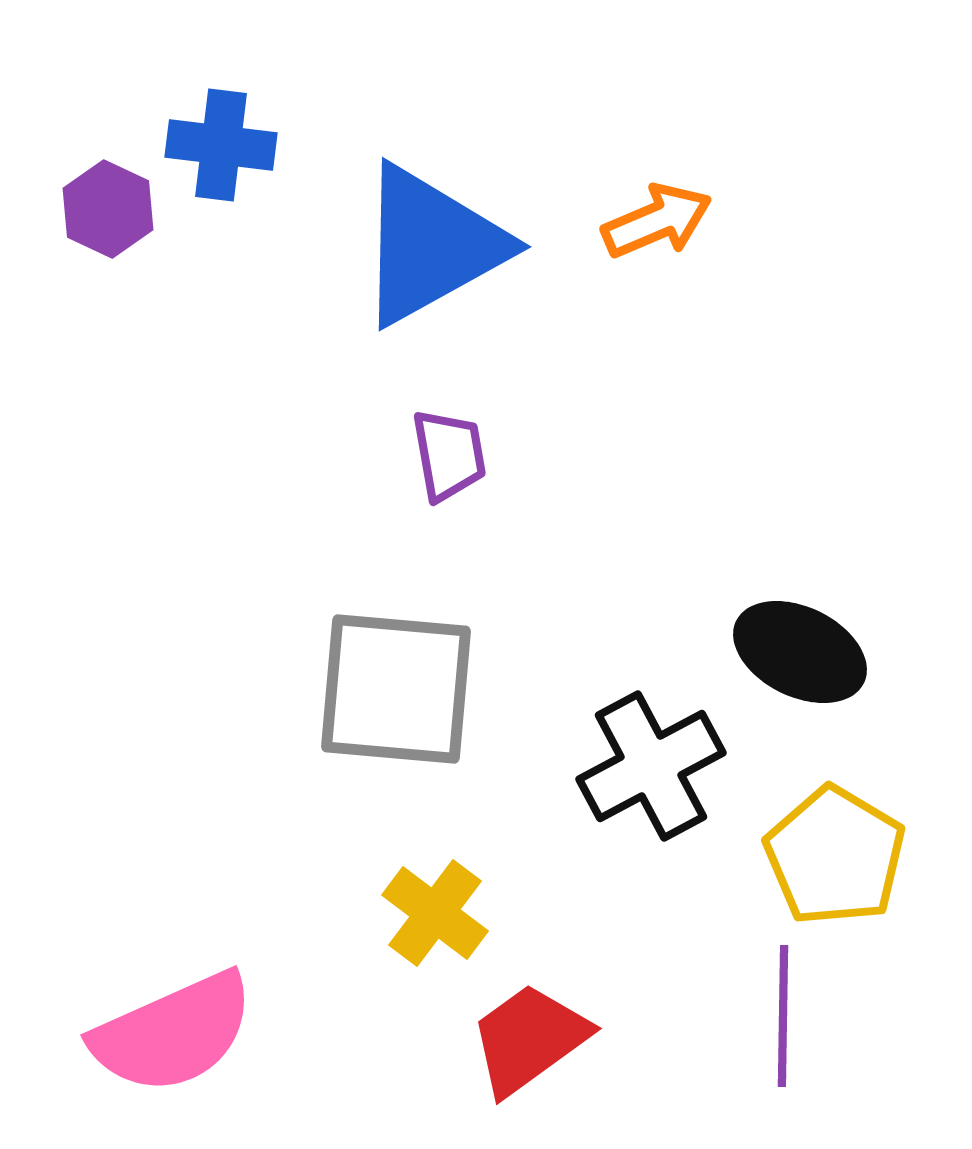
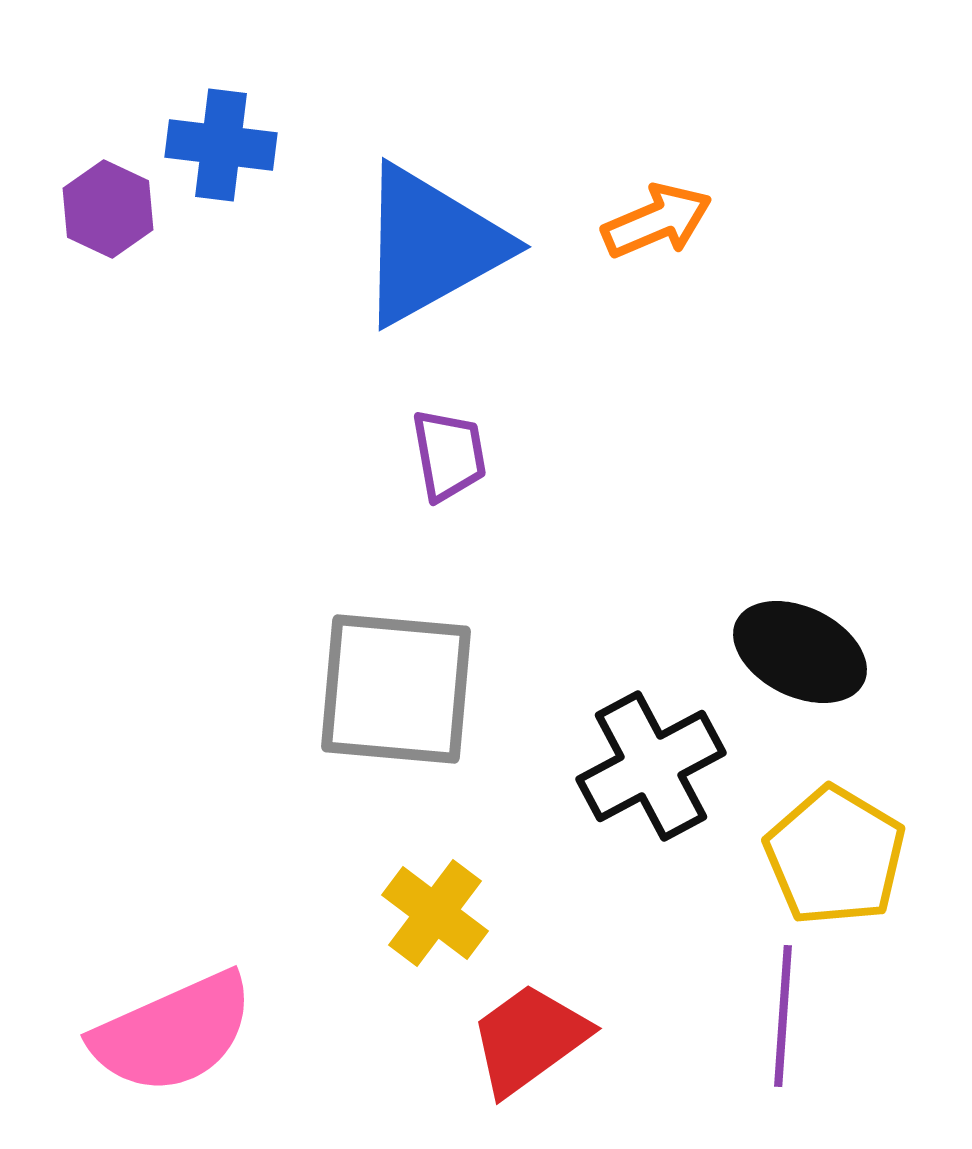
purple line: rotated 3 degrees clockwise
